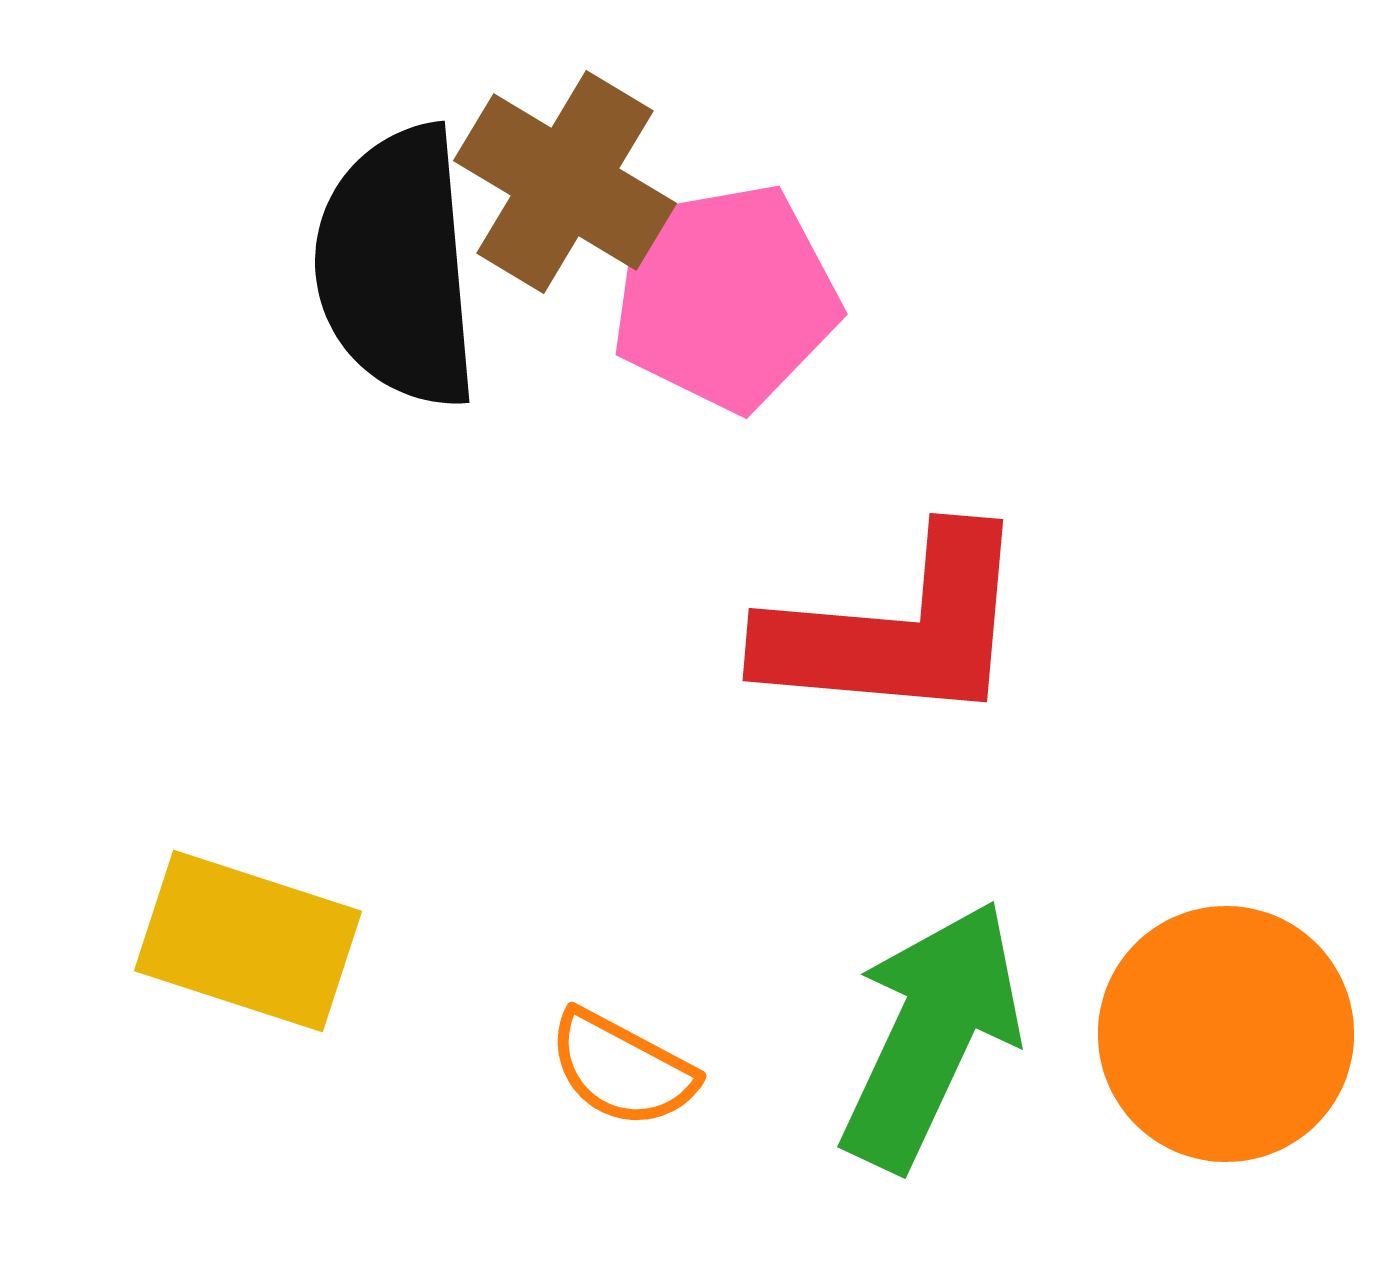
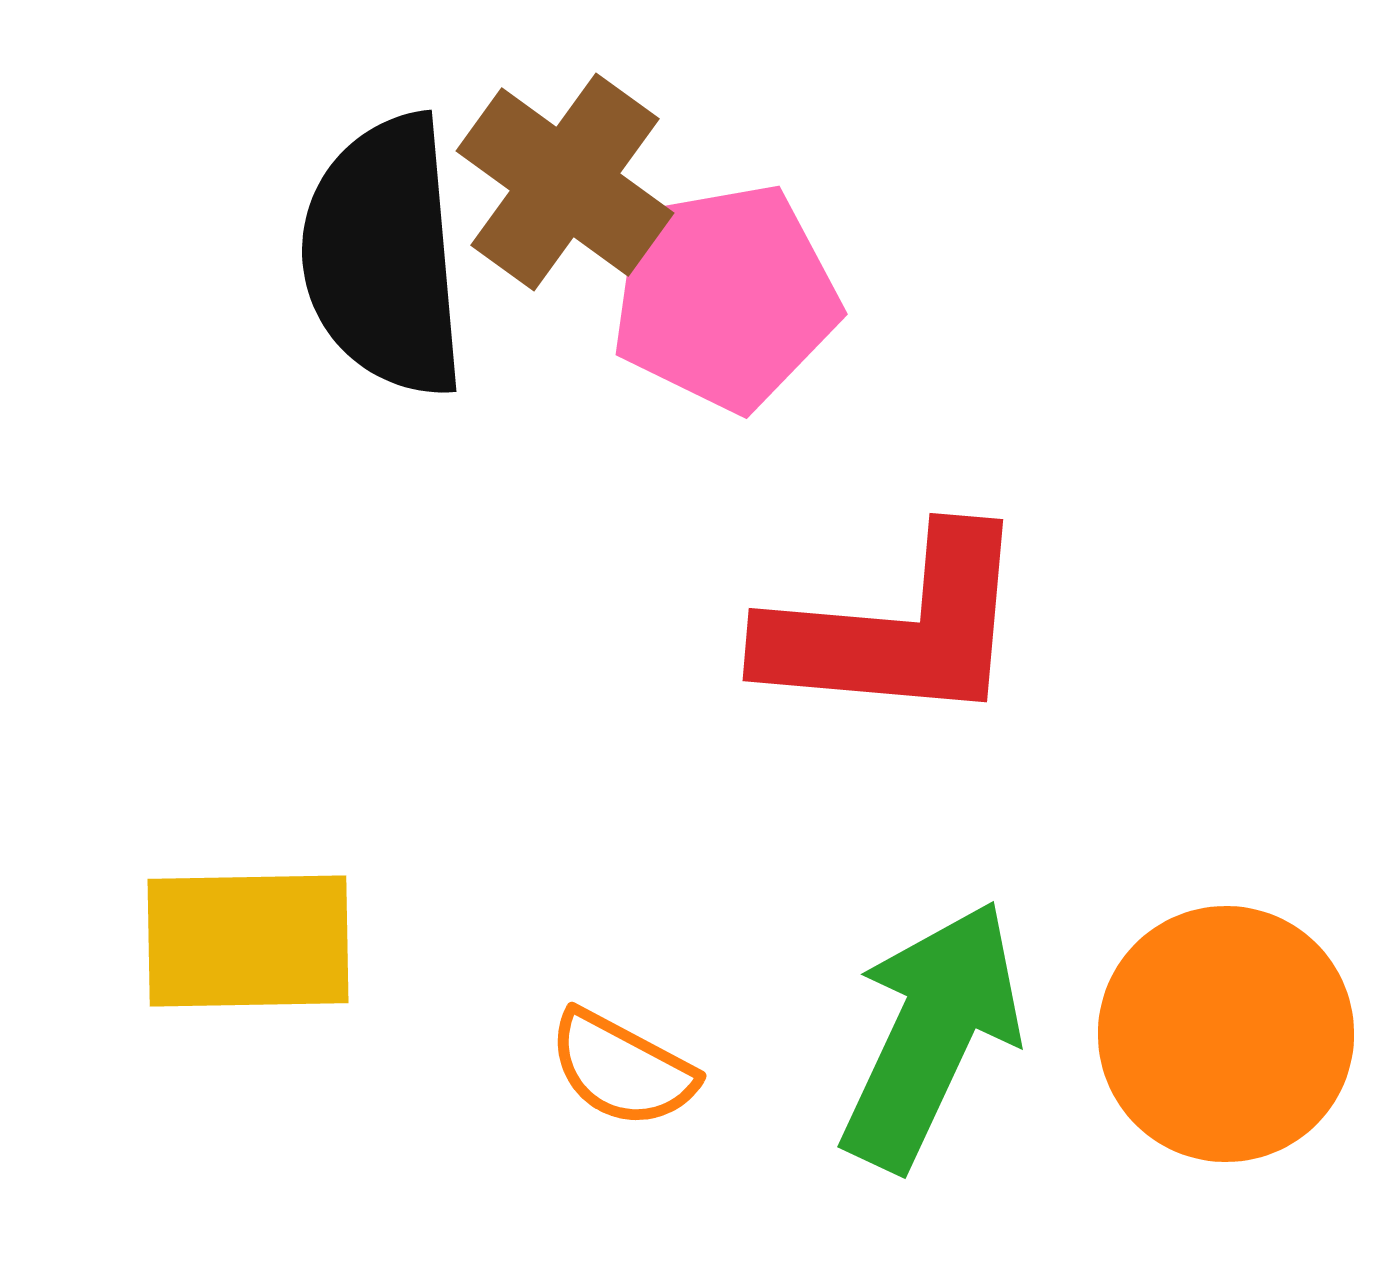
brown cross: rotated 5 degrees clockwise
black semicircle: moved 13 px left, 11 px up
yellow rectangle: rotated 19 degrees counterclockwise
